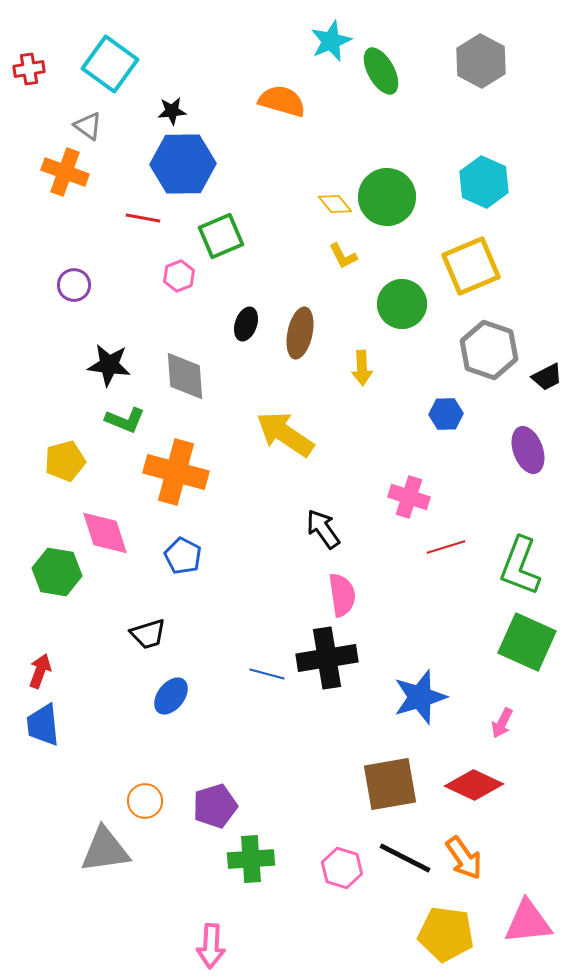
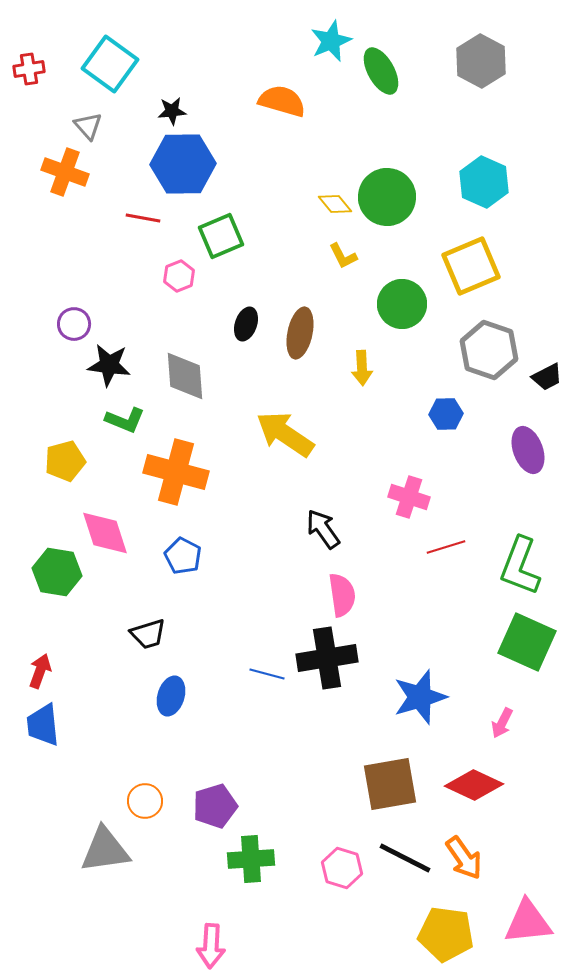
gray triangle at (88, 126): rotated 12 degrees clockwise
purple circle at (74, 285): moved 39 px down
blue ellipse at (171, 696): rotated 21 degrees counterclockwise
